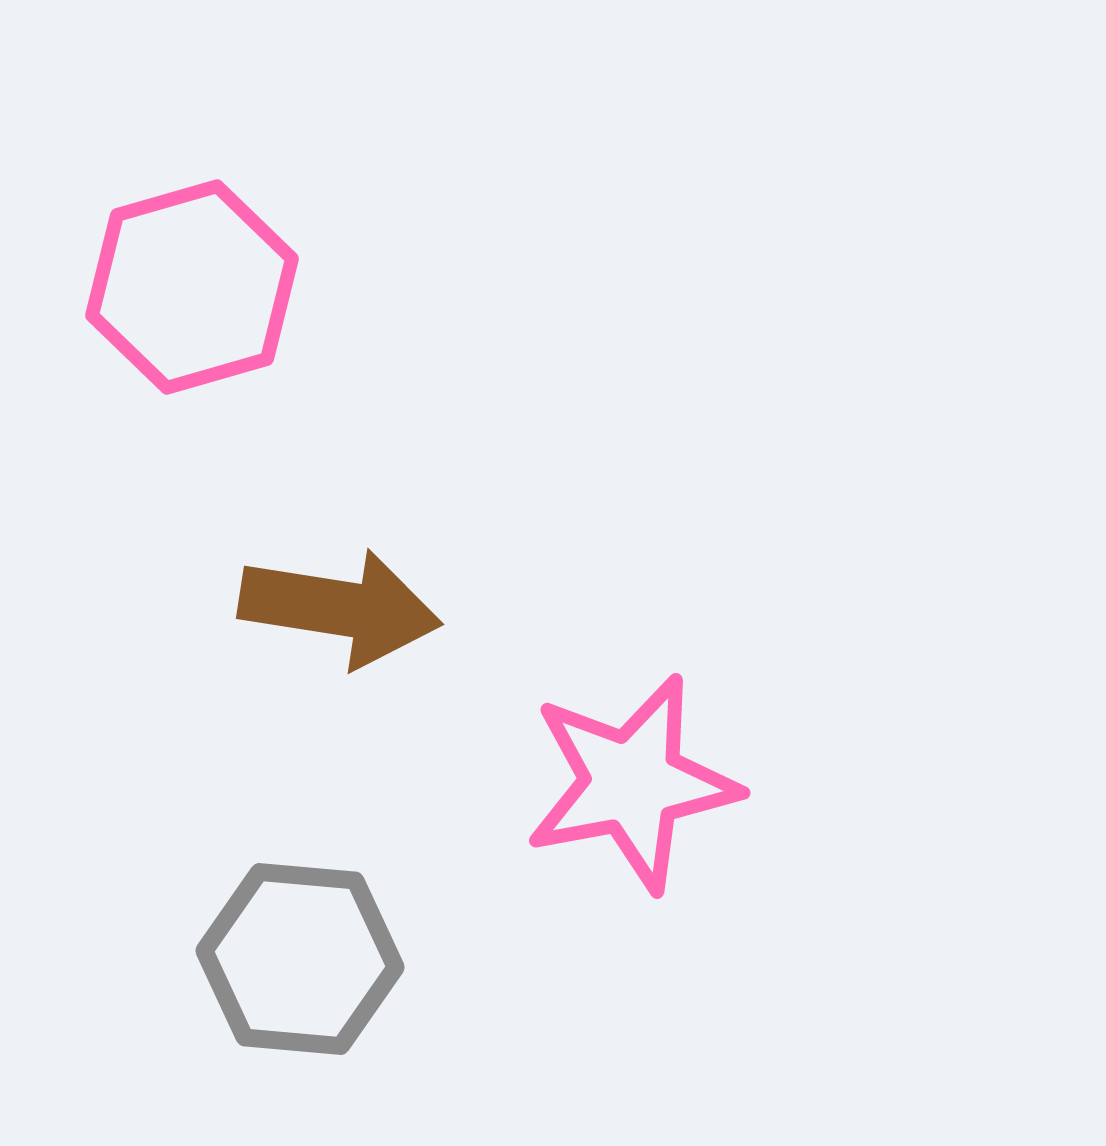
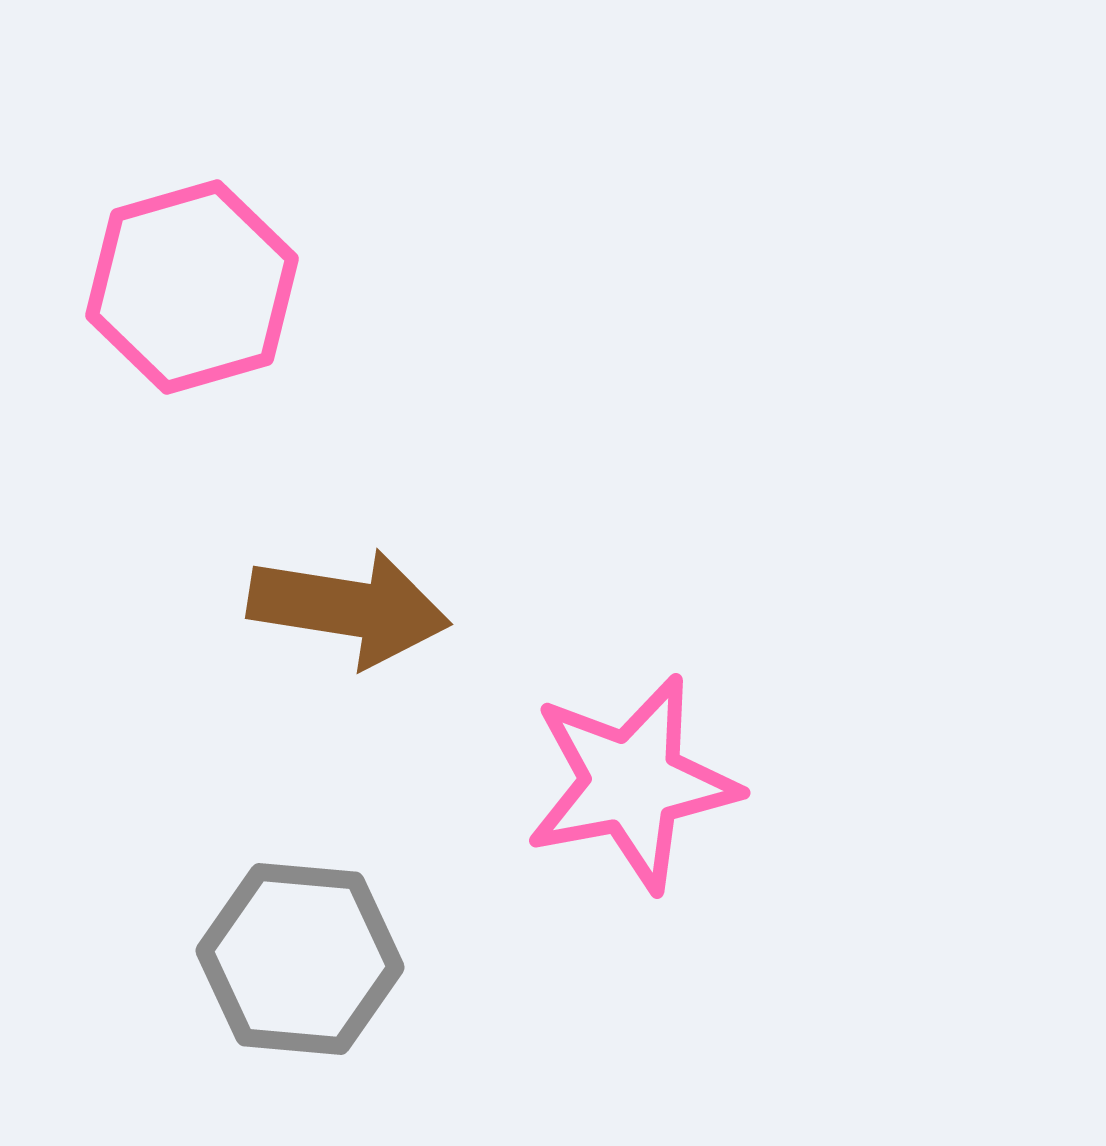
brown arrow: moved 9 px right
